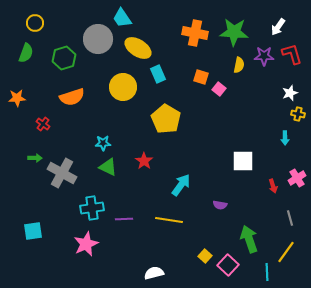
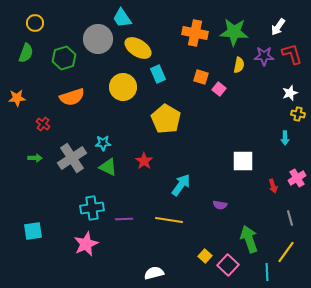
gray cross at (62, 173): moved 10 px right, 15 px up; rotated 28 degrees clockwise
